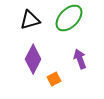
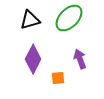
orange square: moved 4 px right, 1 px up; rotated 24 degrees clockwise
